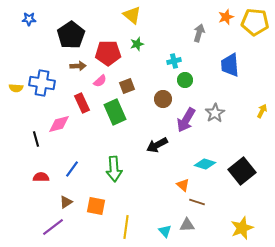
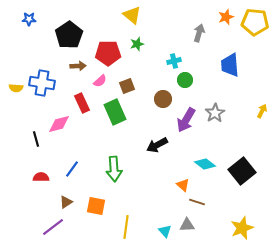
black pentagon: moved 2 px left
cyan diamond: rotated 20 degrees clockwise
